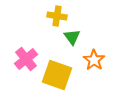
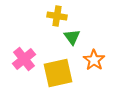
pink cross: moved 2 px left
yellow square: moved 1 px right, 2 px up; rotated 32 degrees counterclockwise
